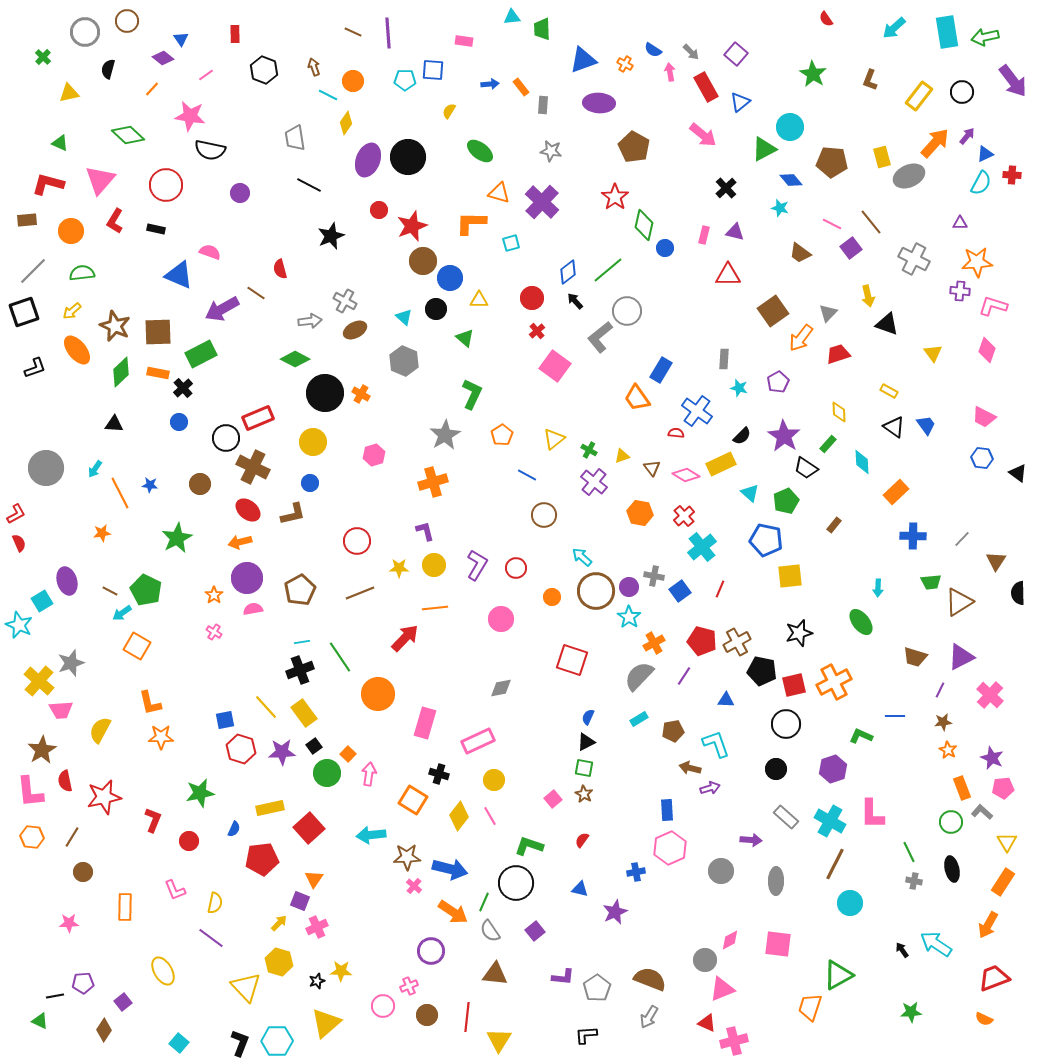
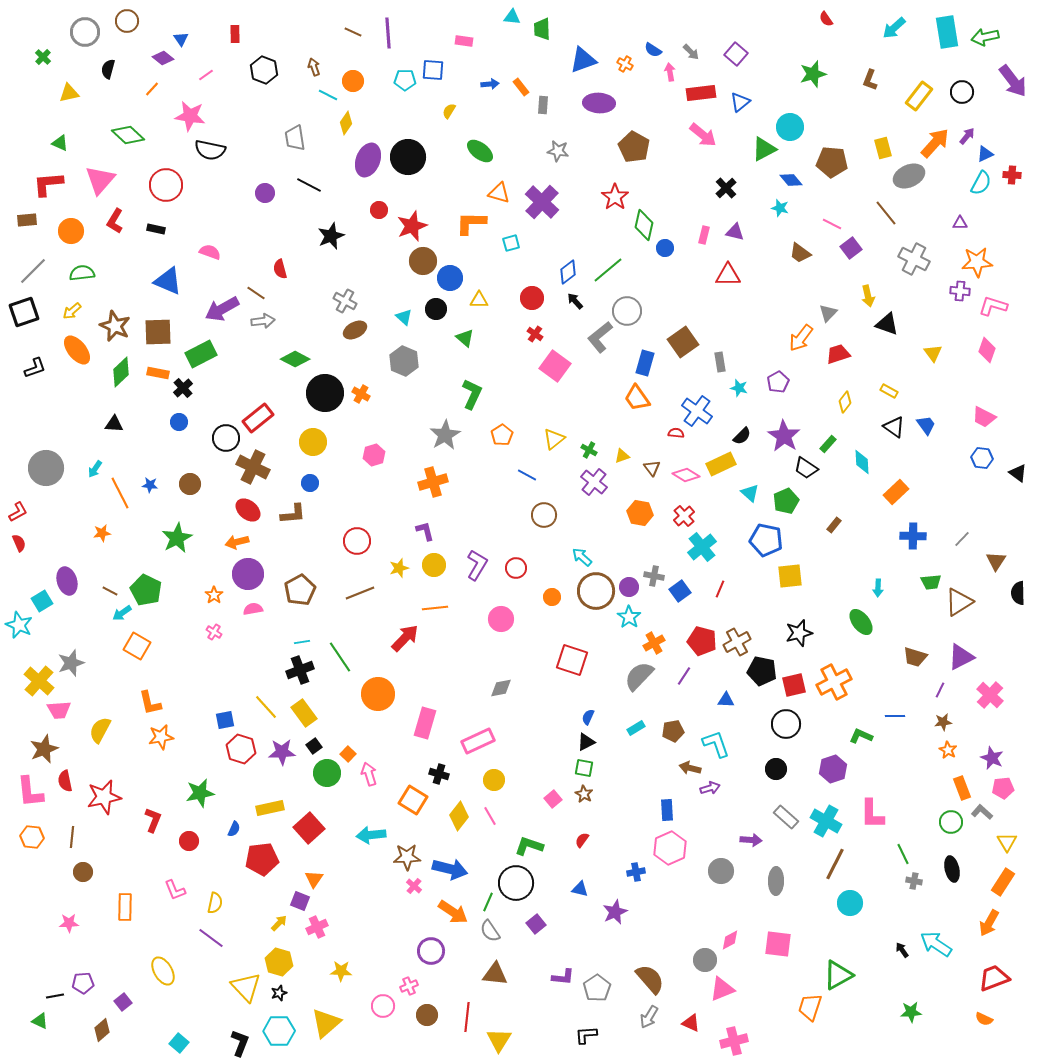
cyan triangle at (512, 17): rotated 12 degrees clockwise
green star at (813, 74): rotated 24 degrees clockwise
red rectangle at (706, 87): moved 5 px left, 6 px down; rotated 68 degrees counterclockwise
gray star at (551, 151): moved 7 px right
yellow rectangle at (882, 157): moved 1 px right, 9 px up
red L-shape at (48, 184): rotated 20 degrees counterclockwise
purple circle at (240, 193): moved 25 px right
brown line at (871, 222): moved 15 px right, 9 px up
blue triangle at (179, 275): moved 11 px left, 6 px down
brown square at (773, 311): moved 90 px left, 31 px down
gray arrow at (310, 321): moved 47 px left
red cross at (537, 331): moved 2 px left, 3 px down; rotated 14 degrees counterclockwise
gray rectangle at (724, 359): moved 4 px left, 3 px down; rotated 12 degrees counterclockwise
blue rectangle at (661, 370): moved 16 px left, 7 px up; rotated 15 degrees counterclockwise
yellow diamond at (839, 412): moved 6 px right, 10 px up; rotated 40 degrees clockwise
red rectangle at (258, 418): rotated 16 degrees counterclockwise
brown circle at (200, 484): moved 10 px left
red L-shape at (16, 514): moved 2 px right, 2 px up
brown L-shape at (293, 514): rotated 8 degrees clockwise
orange arrow at (240, 542): moved 3 px left
yellow star at (399, 568): rotated 18 degrees counterclockwise
purple circle at (247, 578): moved 1 px right, 4 px up
pink trapezoid at (61, 710): moved 2 px left
cyan rectangle at (639, 719): moved 3 px left, 9 px down
orange star at (161, 737): rotated 10 degrees counterclockwise
brown star at (42, 750): moved 2 px right, 1 px up; rotated 8 degrees clockwise
pink arrow at (369, 774): rotated 25 degrees counterclockwise
cyan cross at (830, 821): moved 4 px left
brown line at (72, 837): rotated 25 degrees counterclockwise
green line at (909, 852): moved 6 px left, 2 px down
green line at (484, 902): moved 4 px right
orange arrow at (988, 925): moved 1 px right, 2 px up
purple square at (535, 931): moved 1 px right, 7 px up
brown semicircle at (650, 979): rotated 28 degrees clockwise
black star at (317, 981): moved 38 px left, 12 px down
red triangle at (707, 1023): moved 16 px left
brown diamond at (104, 1030): moved 2 px left; rotated 15 degrees clockwise
cyan hexagon at (277, 1041): moved 2 px right, 10 px up
